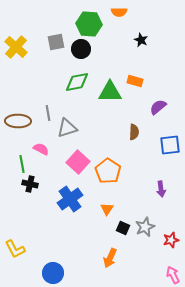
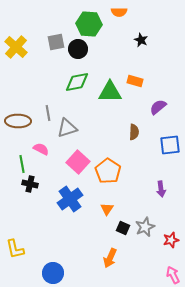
black circle: moved 3 px left
yellow L-shape: rotated 15 degrees clockwise
